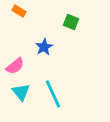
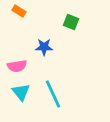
blue star: rotated 30 degrees clockwise
pink semicircle: moved 2 px right; rotated 30 degrees clockwise
